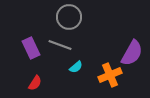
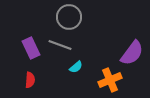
purple semicircle: rotated 8 degrees clockwise
orange cross: moved 5 px down
red semicircle: moved 5 px left, 3 px up; rotated 28 degrees counterclockwise
